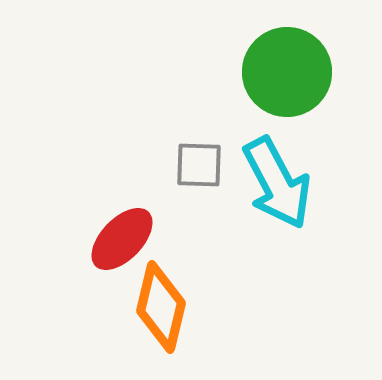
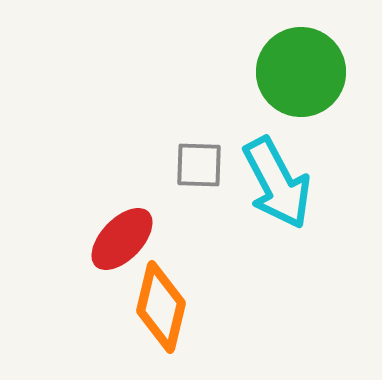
green circle: moved 14 px right
